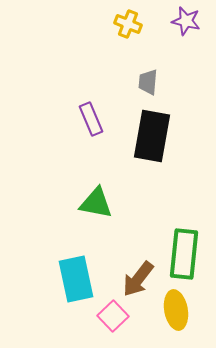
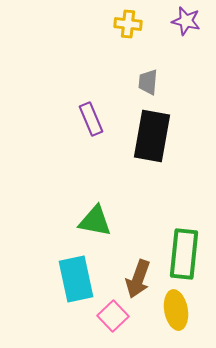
yellow cross: rotated 16 degrees counterclockwise
green triangle: moved 1 px left, 18 px down
brown arrow: rotated 18 degrees counterclockwise
